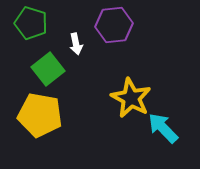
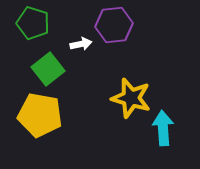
green pentagon: moved 2 px right
white arrow: moved 5 px right; rotated 90 degrees counterclockwise
yellow star: rotated 12 degrees counterclockwise
cyan arrow: rotated 40 degrees clockwise
